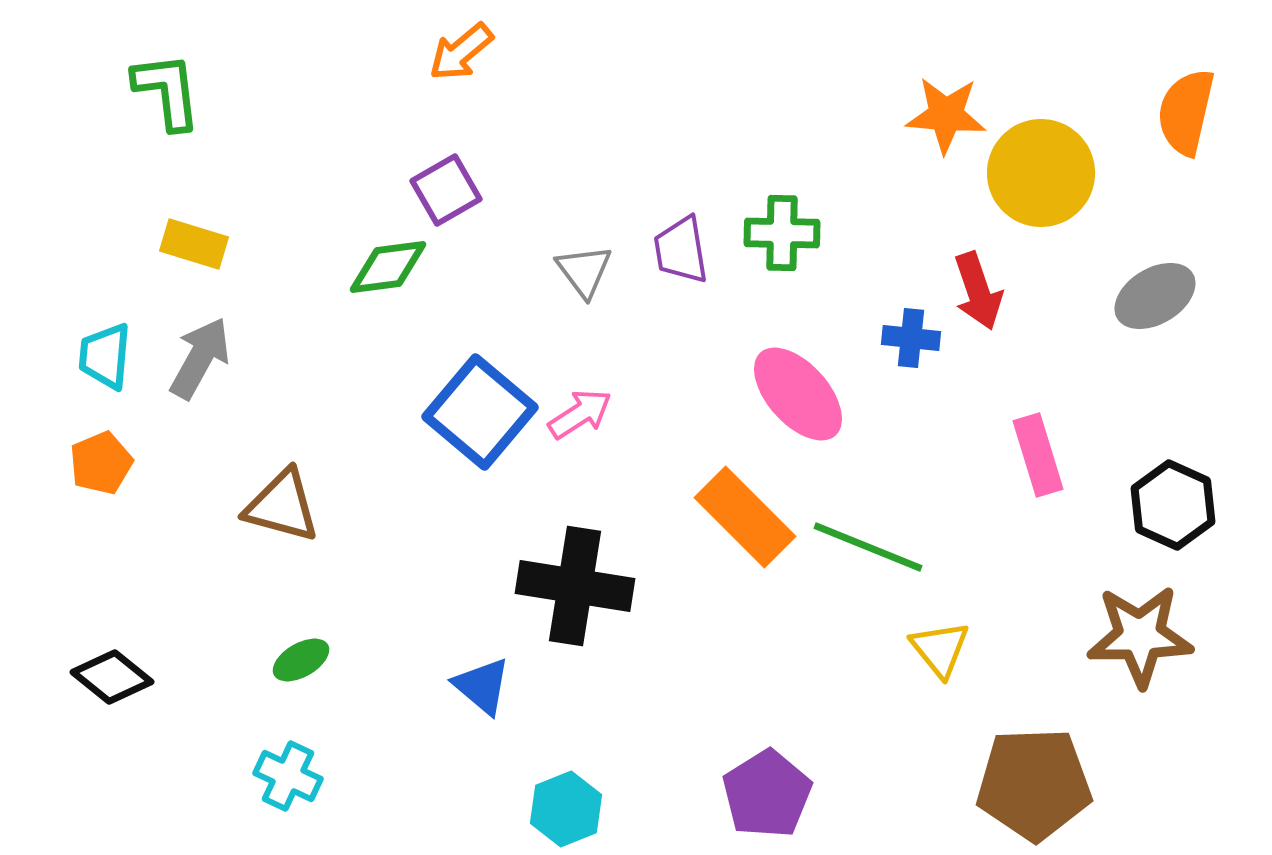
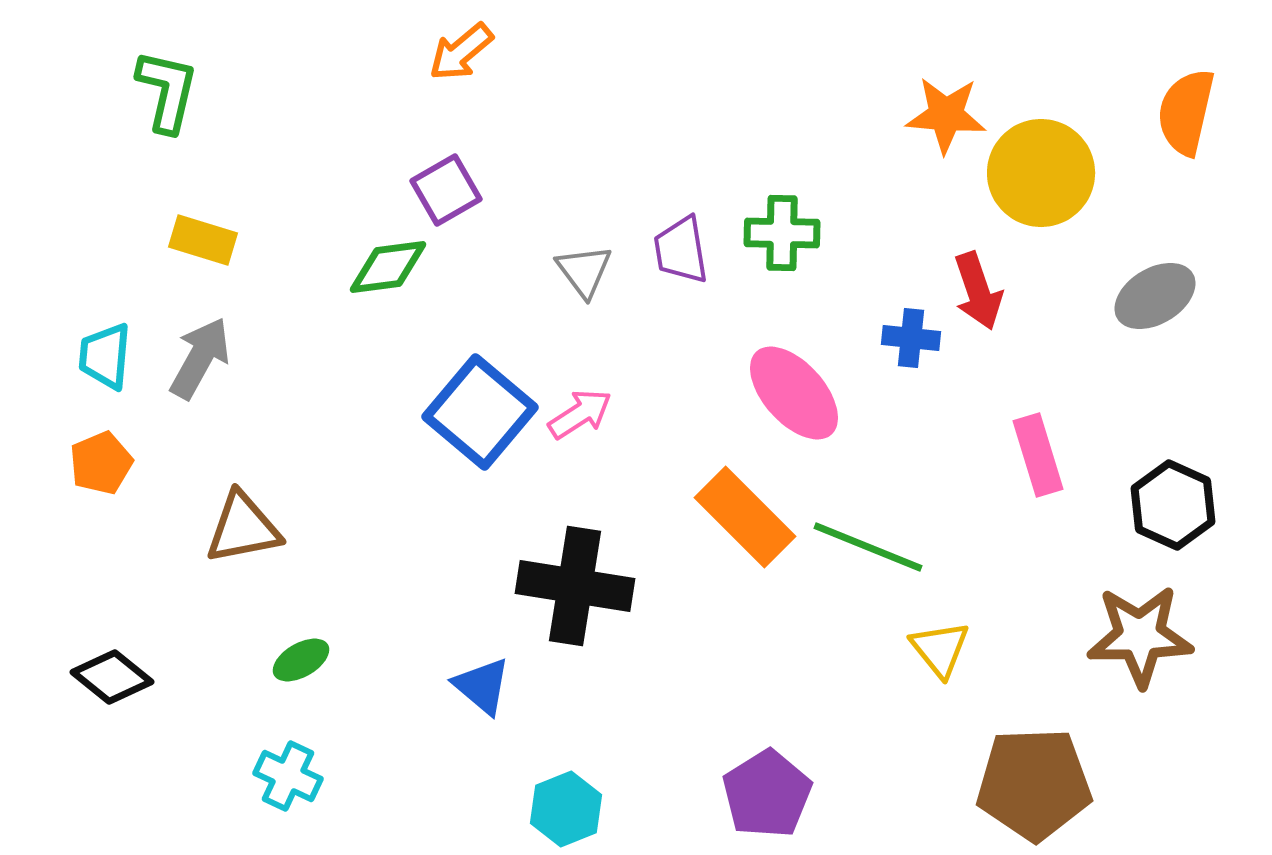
green L-shape: rotated 20 degrees clockwise
yellow rectangle: moved 9 px right, 4 px up
pink ellipse: moved 4 px left, 1 px up
brown triangle: moved 39 px left, 22 px down; rotated 26 degrees counterclockwise
